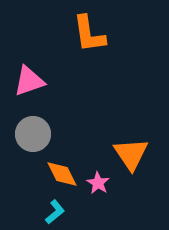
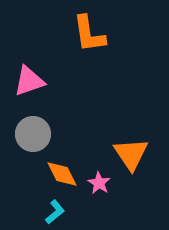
pink star: moved 1 px right
